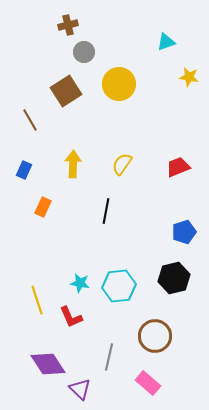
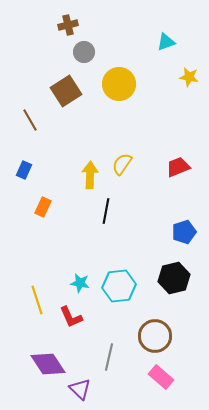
yellow arrow: moved 17 px right, 11 px down
pink rectangle: moved 13 px right, 6 px up
